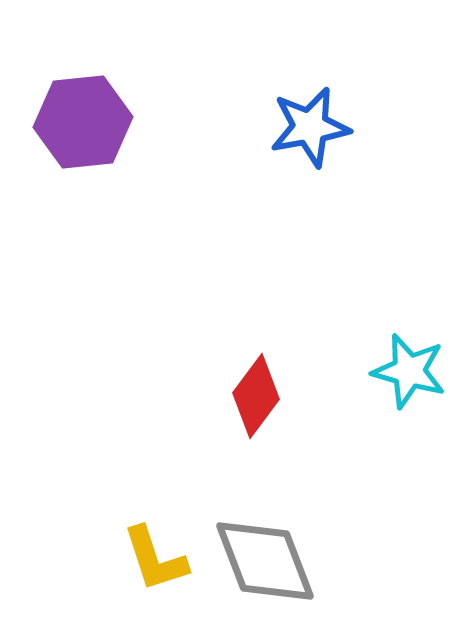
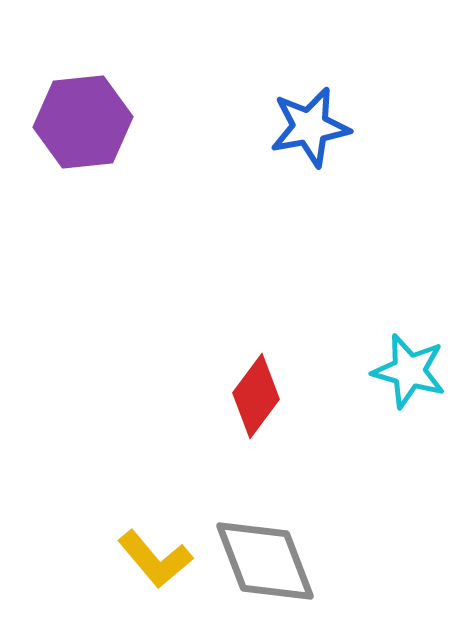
yellow L-shape: rotated 22 degrees counterclockwise
